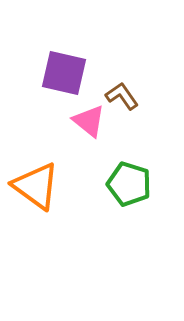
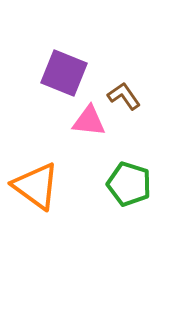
purple square: rotated 9 degrees clockwise
brown L-shape: moved 2 px right
pink triangle: rotated 33 degrees counterclockwise
